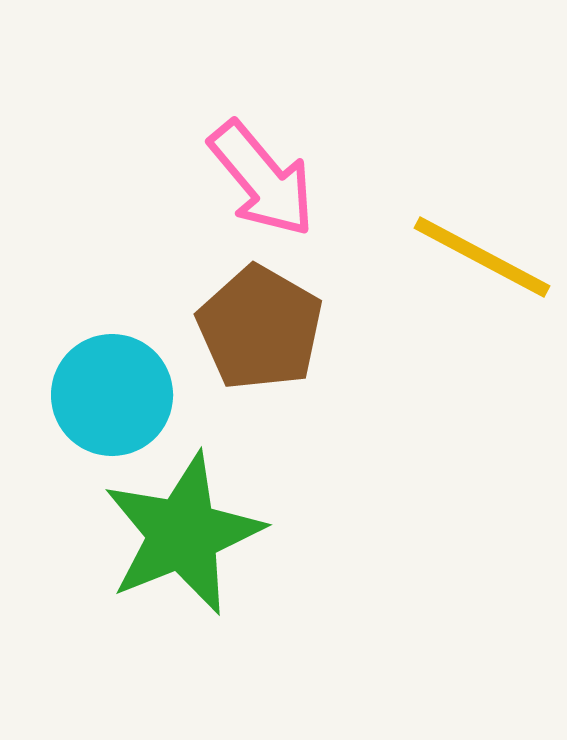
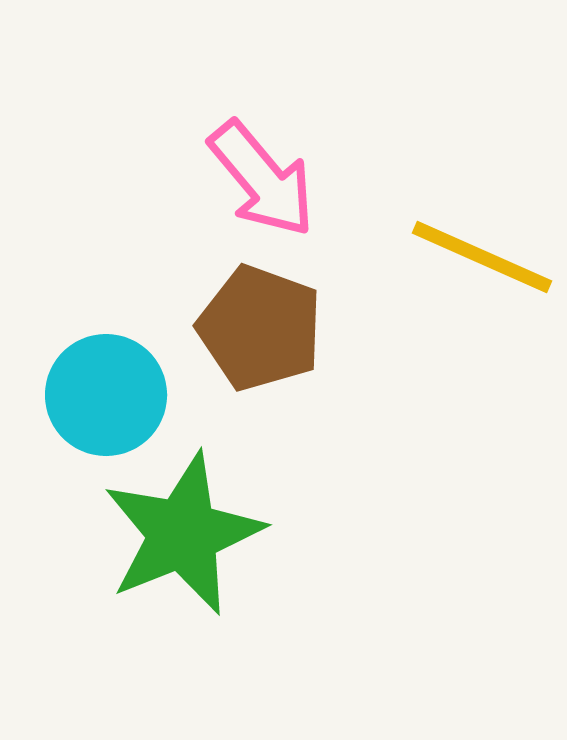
yellow line: rotated 4 degrees counterclockwise
brown pentagon: rotated 10 degrees counterclockwise
cyan circle: moved 6 px left
